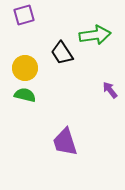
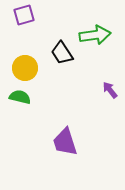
green semicircle: moved 5 px left, 2 px down
